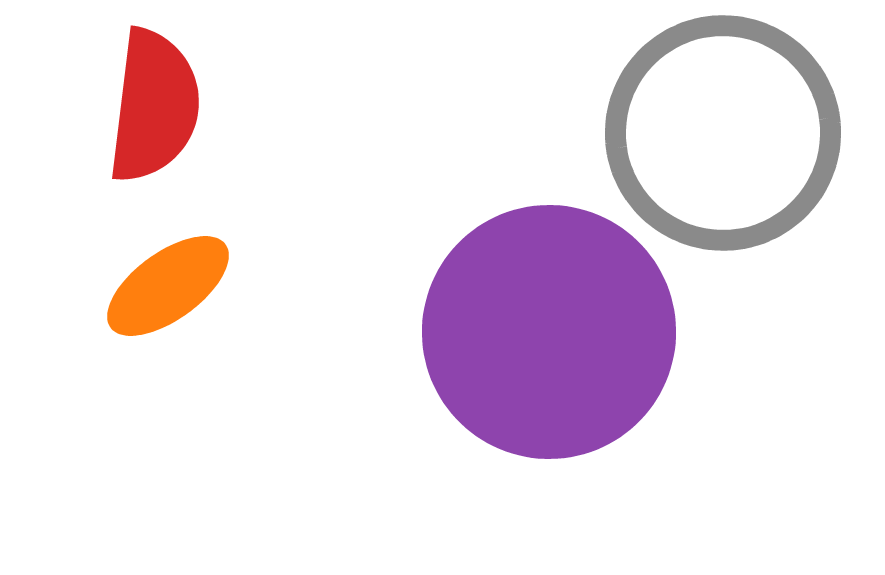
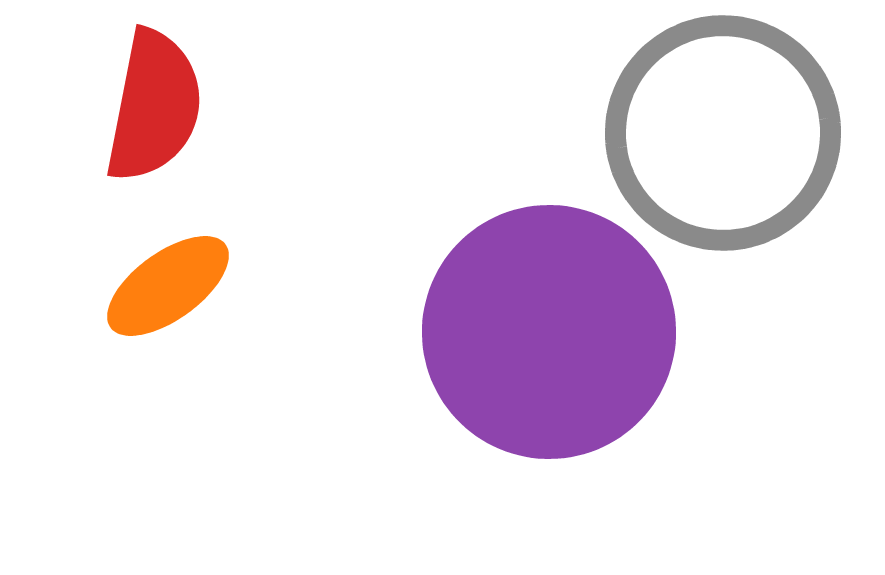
red semicircle: rotated 4 degrees clockwise
